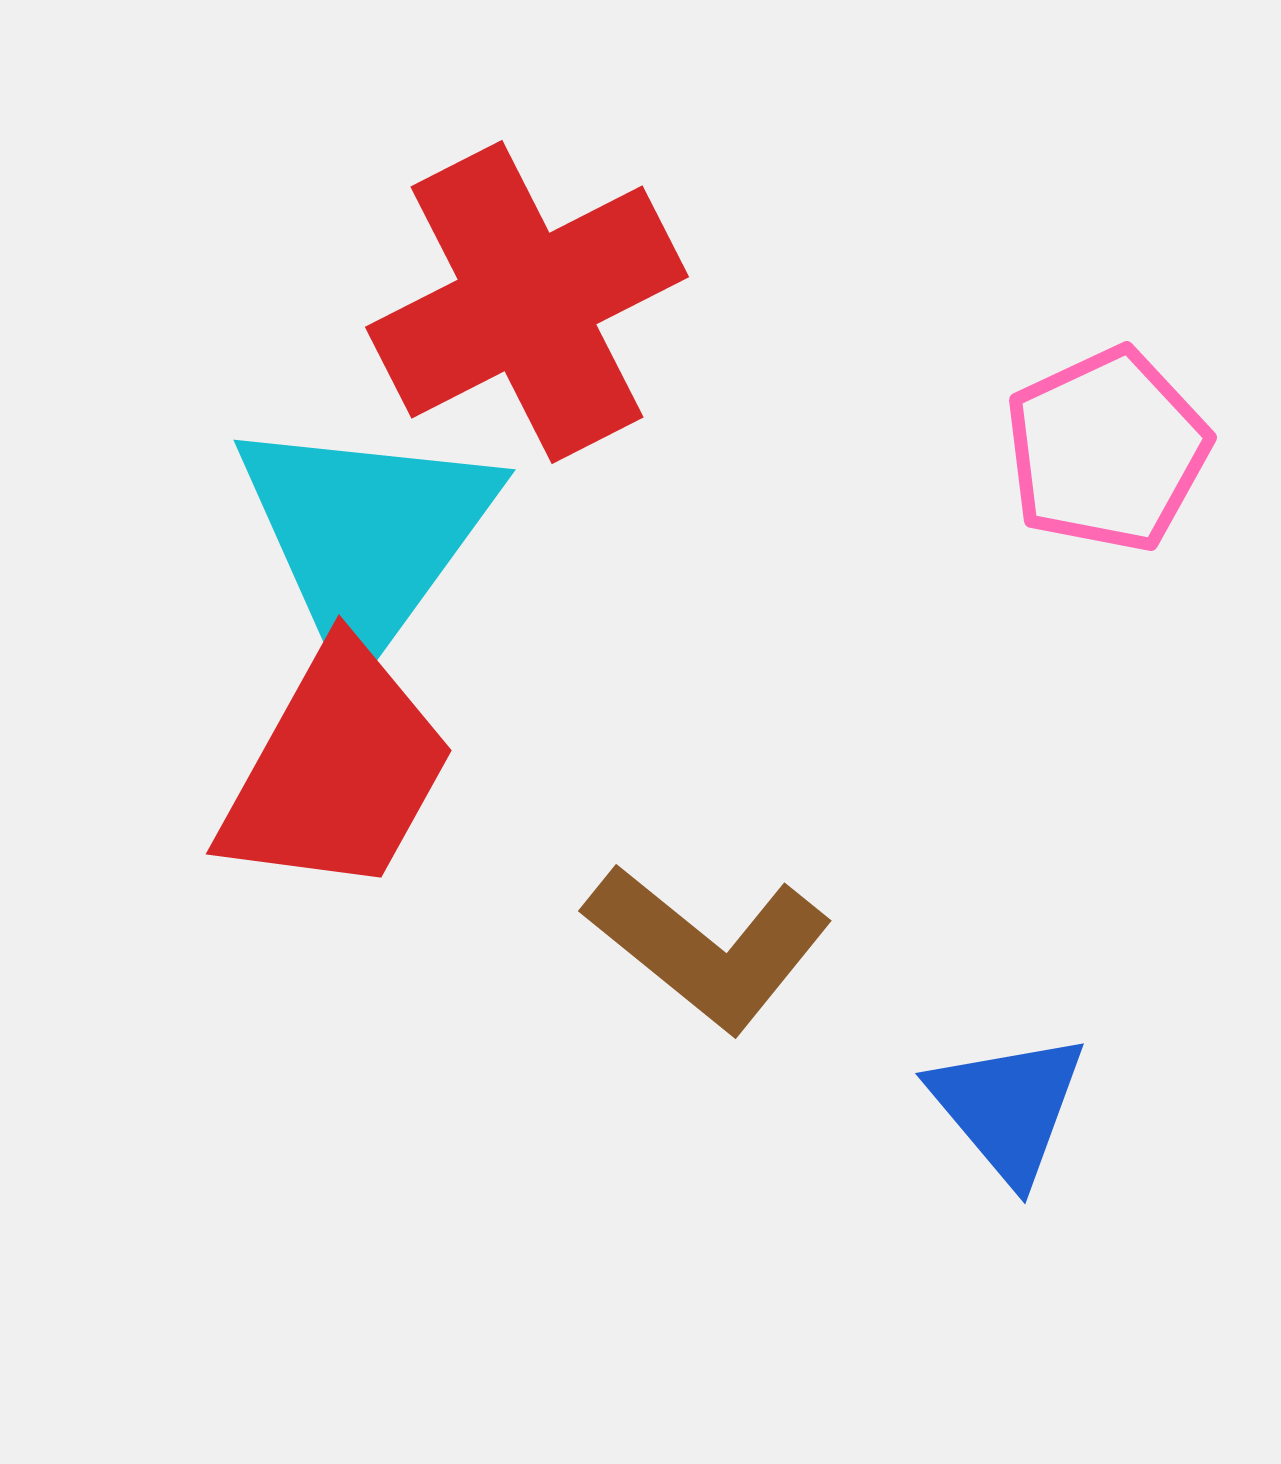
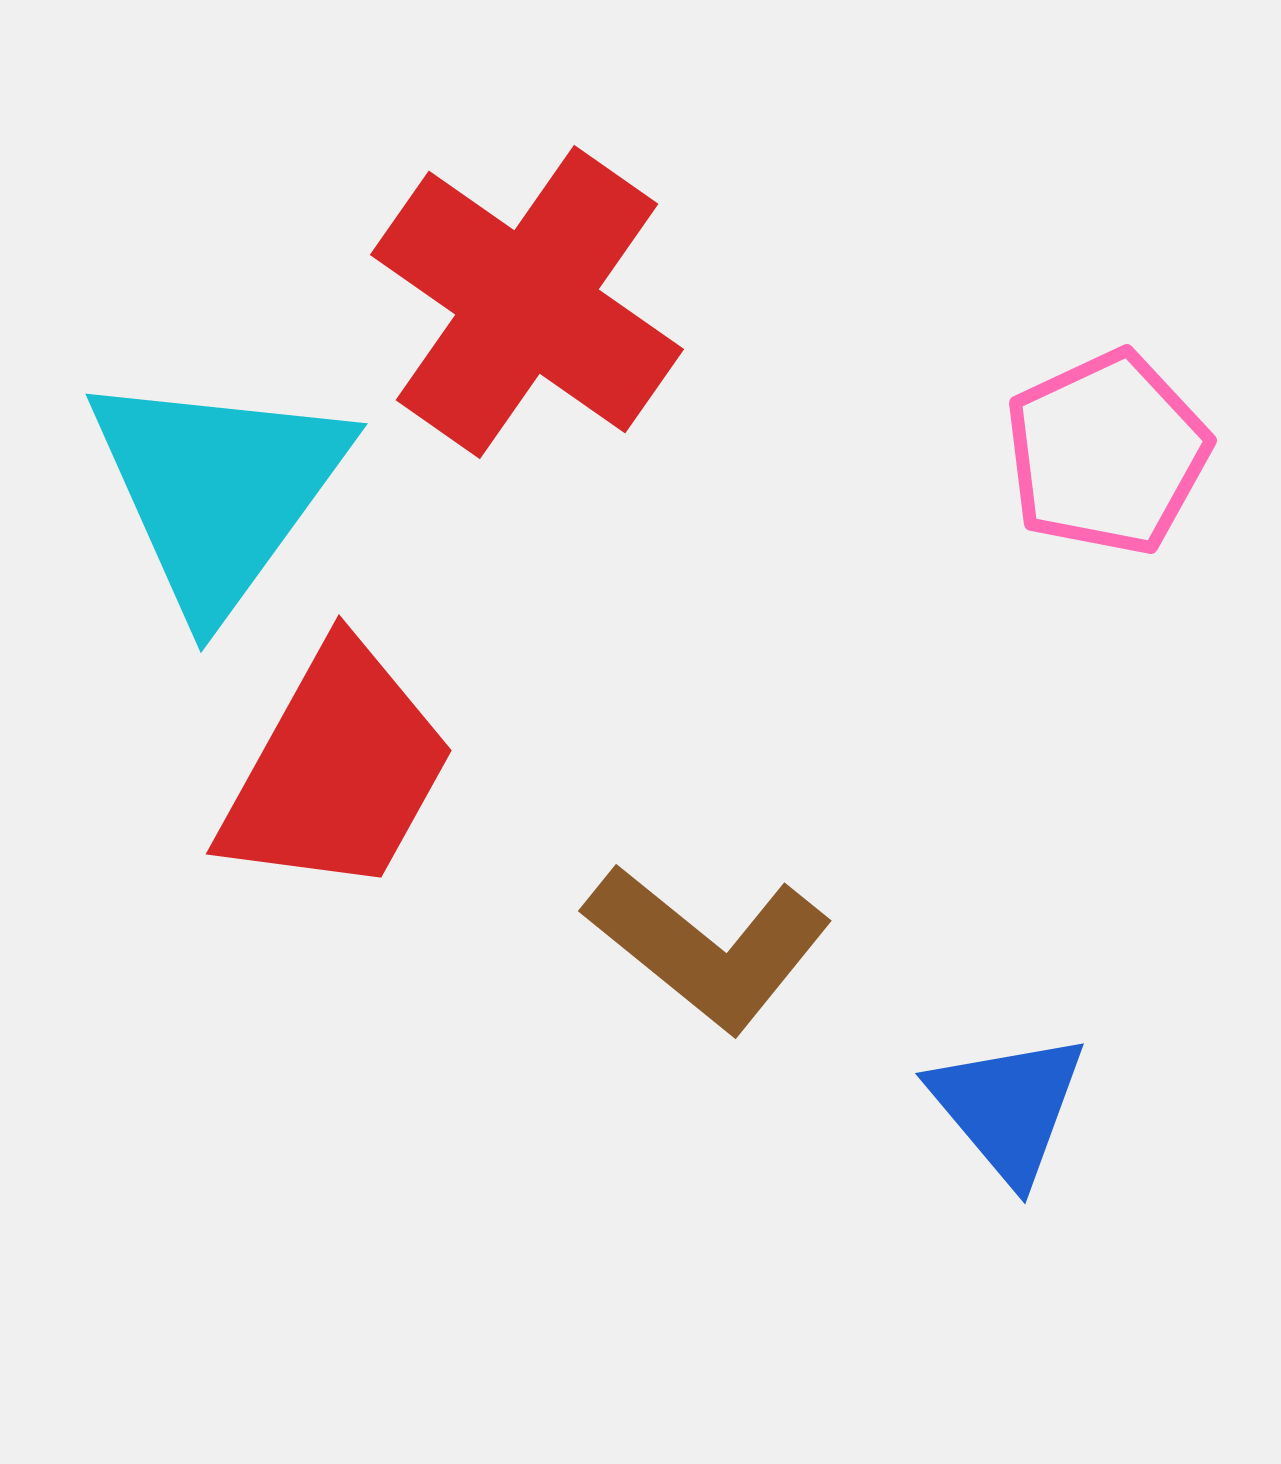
red cross: rotated 28 degrees counterclockwise
pink pentagon: moved 3 px down
cyan triangle: moved 148 px left, 46 px up
